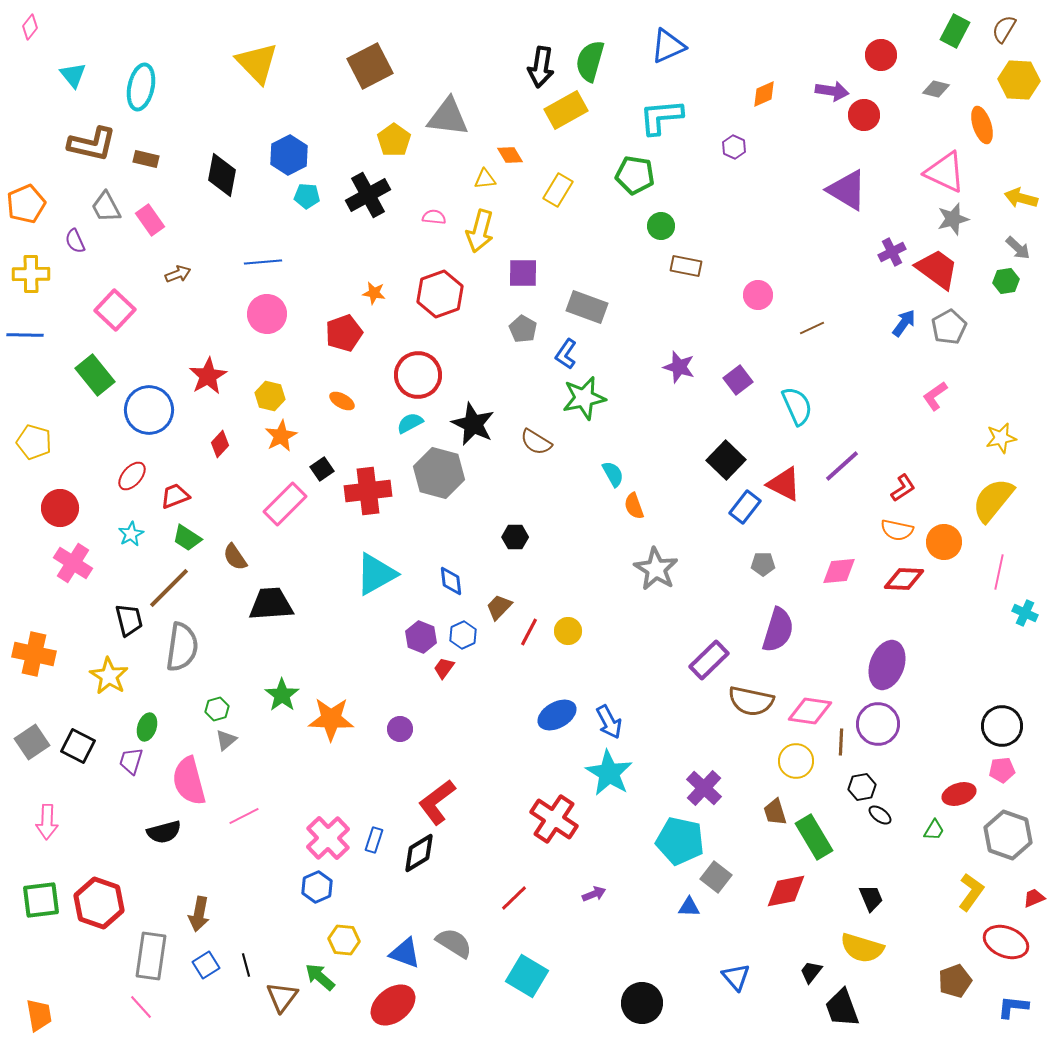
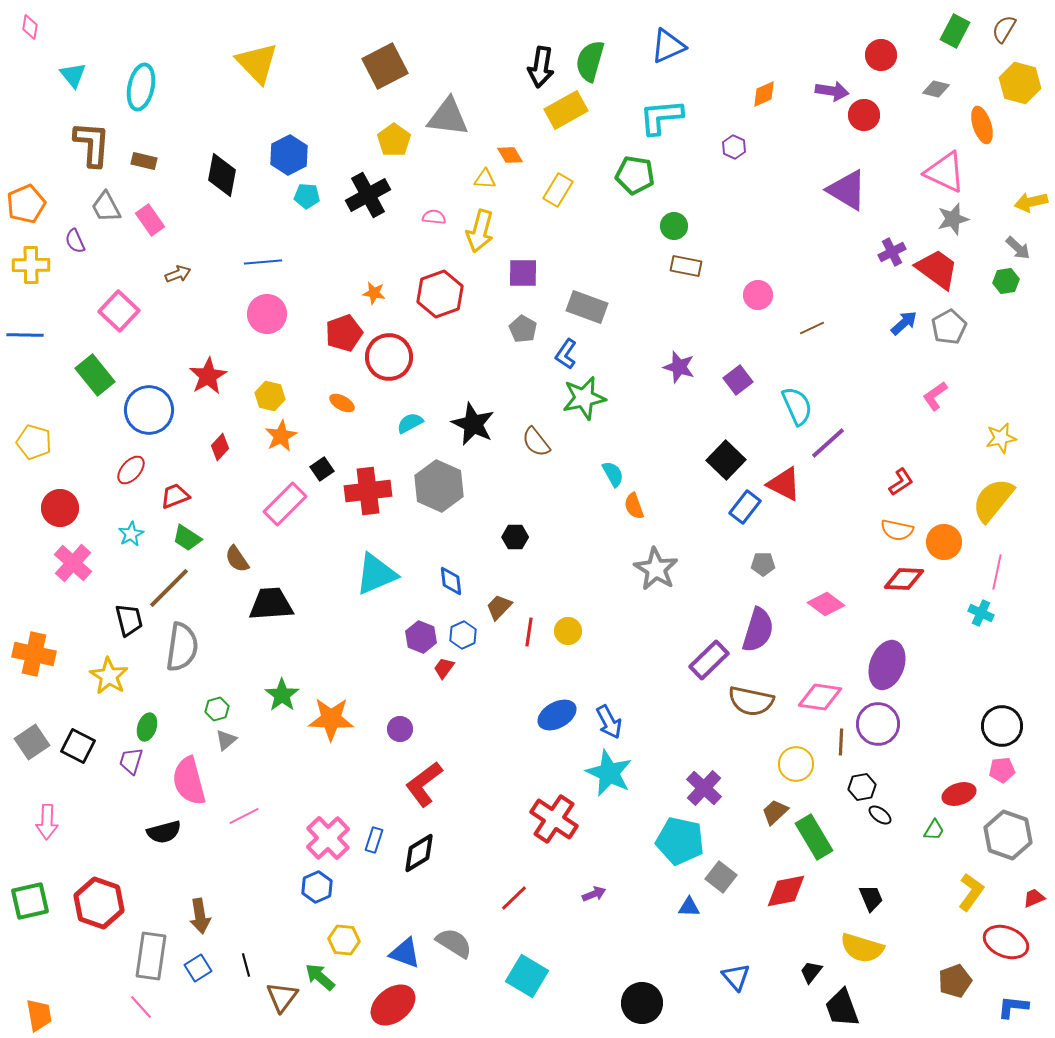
pink diamond at (30, 27): rotated 30 degrees counterclockwise
brown square at (370, 66): moved 15 px right
yellow hexagon at (1019, 80): moved 1 px right, 3 px down; rotated 12 degrees clockwise
brown L-shape at (92, 144): rotated 99 degrees counterclockwise
brown rectangle at (146, 159): moved 2 px left, 2 px down
yellow triangle at (485, 179): rotated 10 degrees clockwise
yellow arrow at (1021, 198): moved 10 px right, 4 px down; rotated 28 degrees counterclockwise
green circle at (661, 226): moved 13 px right
yellow cross at (31, 274): moved 9 px up
pink square at (115, 310): moved 4 px right, 1 px down
blue arrow at (904, 323): rotated 12 degrees clockwise
red circle at (418, 375): moved 29 px left, 18 px up
orange ellipse at (342, 401): moved 2 px down
brown semicircle at (536, 442): rotated 20 degrees clockwise
red diamond at (220, 444): moved 3 px down
purple line at (842, 466): moved 14 px left, 23 px up
gray hexagon at (439, 473): moved 13 px down; rotated 9 degrees clockwise
red ellipse at (132, 476): moved 1 px left, 6 px up
red L-shape at (903, 488): moved 2 px left, 6 px up
brown semicircle at (235, 557): moved 2 px right, 2 px down
pink cross at (73, 563): rotated 9 degrees clockwise
pink diamond at (839, 571): moved 13 px left, 33 px down; rotated 42 degrees clockwise
pink line at (999, 572): moved 2 px left
cyan triangle at (376, 574): rotated 6 degrees clockwise
cyan cross at (1025, 613): moved 44 px left
purple semicircle at (778, 630): moved 20 px left
red line at (529, 632): rotated 20 degrees counterclockwise
pink diamond at (810, 711): moved 10 px right, 14 px up
yellow circle at (796, 761): moved 3 px down
cyan star at (609, 773): rotated 6 degrees counterclockwise
red L-shape at (437, 802): moved 13 px left, 18 px up
brown trapezoid at (775, 812): rotated 64 degrees clockwise
gray square at (716, 877): moved 5 px right
green square at (41, 900): moved 11 px left, 1 px down; rotated 6 degrees counterclockwise
brown arrow at (199, 914): moved 1 px right, 2 px down; rotated 20 degrees counterclockwise
blue square at (206, 965): moved 8 px left, 3 px down
